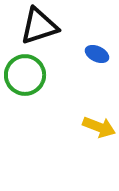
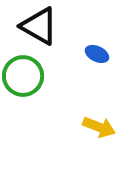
black triangle: rotated 48 degrees clockwise
green circle: moved 2 px left, 1 px down
